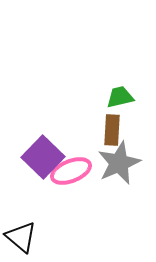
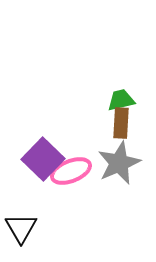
green trapezoid: moved 1 px right, 3 px down
brown rectangle: moved 9 px right, 7 px up
purple square: moved 2 px down
black triangle: moved 9 px up; rotated 20 degrees clockwise
